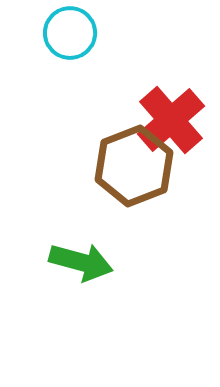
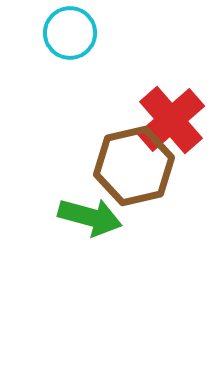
brown hexagon: rotated 8 degrees clockwise
green arrow: moved 9 px right, 45 px up
